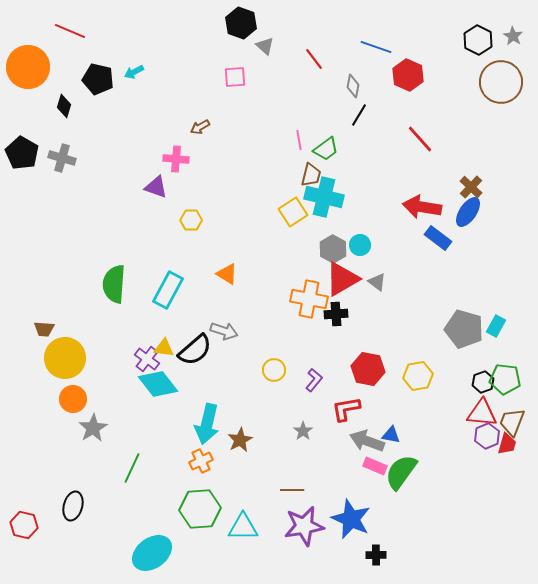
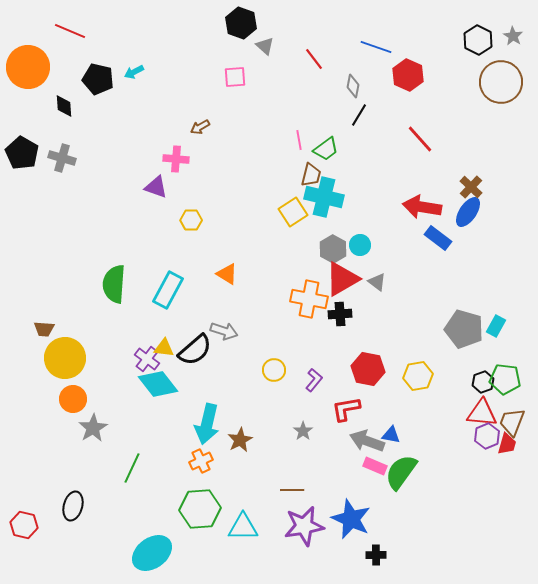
black diamond at (64, 106): rotated 20 degrees counterclockwise
black cross at (336, 314): moved 4 px right
